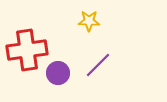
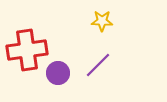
yellow star: moved 13 px right
